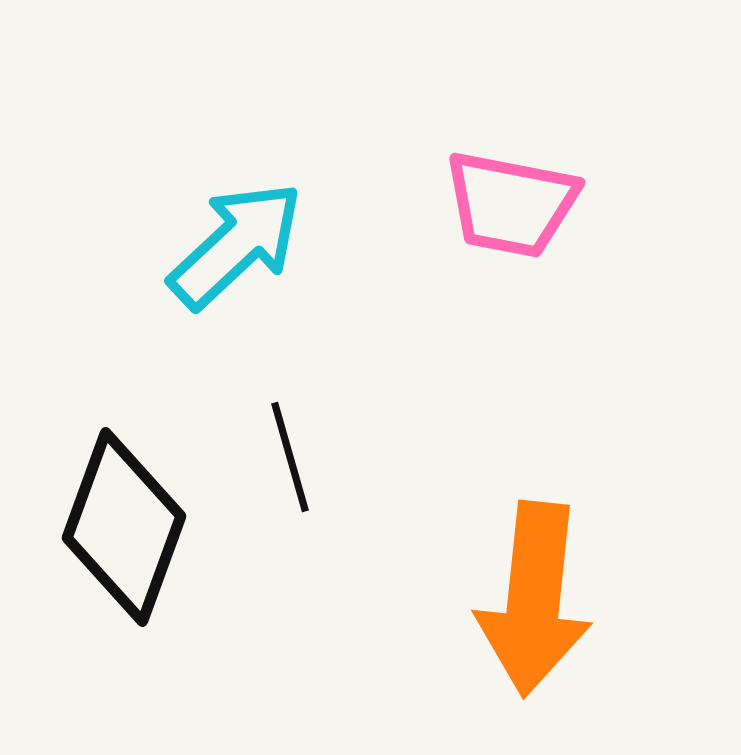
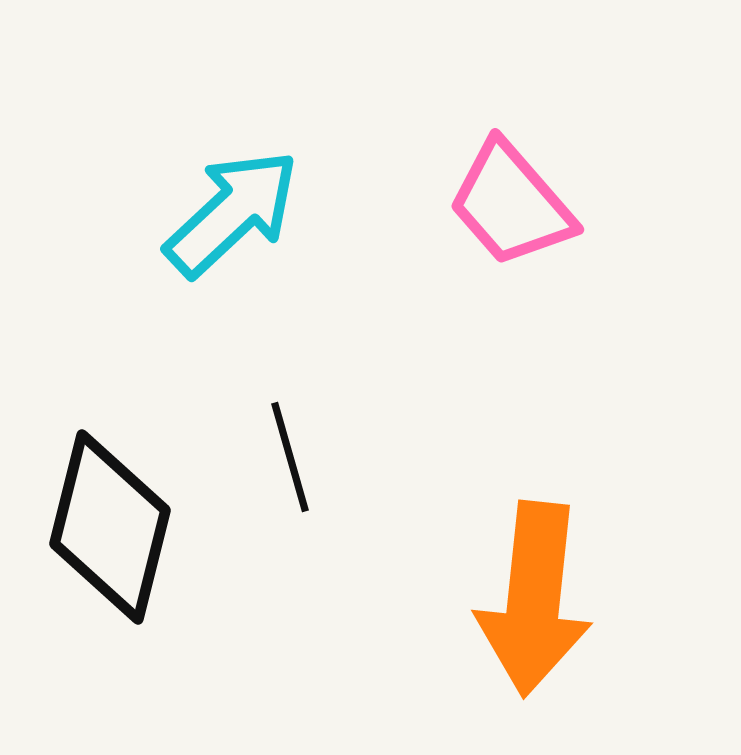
pink trapezoid: rotated 38 degrees clockwise
cyan arrow: moved 4 px left, 32 px up
black diamond: moved 14 px left; rotated 6 degrees counterclockwise
